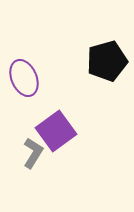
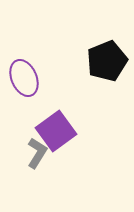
black pentagon: rotated 6 degrees counterclockwise
gray L-shape: moved 4 px right
